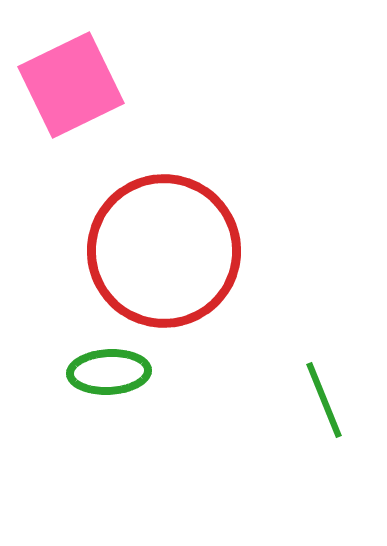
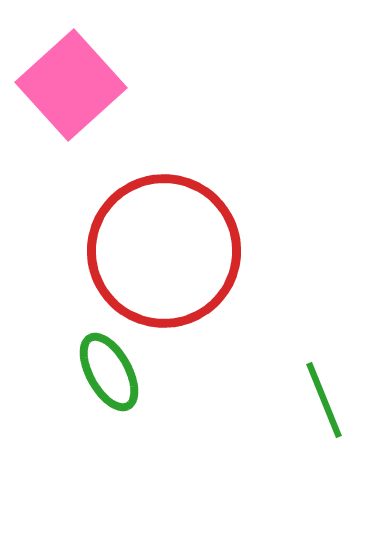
pink square: rotated 16 degrees counterclockwise
green ellipse: rotated 64 degrees clockwise
